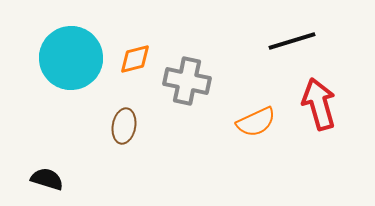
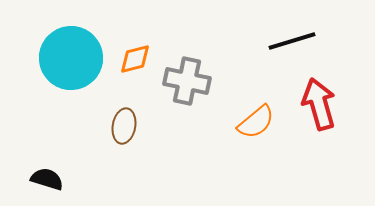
orange semicircle: rotated 15 degrees counterclockwise
